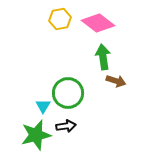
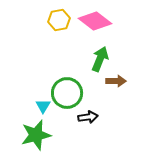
yellow hexagon: moved 1 px left, 1 px down
pink diamond: moved 3 px left, 2 px up
green arrow: moved 3 px left, 2 px down; rotated 30 degrees clockwise
brown arrow: rotated 18 degrees counterclockwise
green circle: moved 1 px left
black arrow: moved 22 px right, 9 px up
